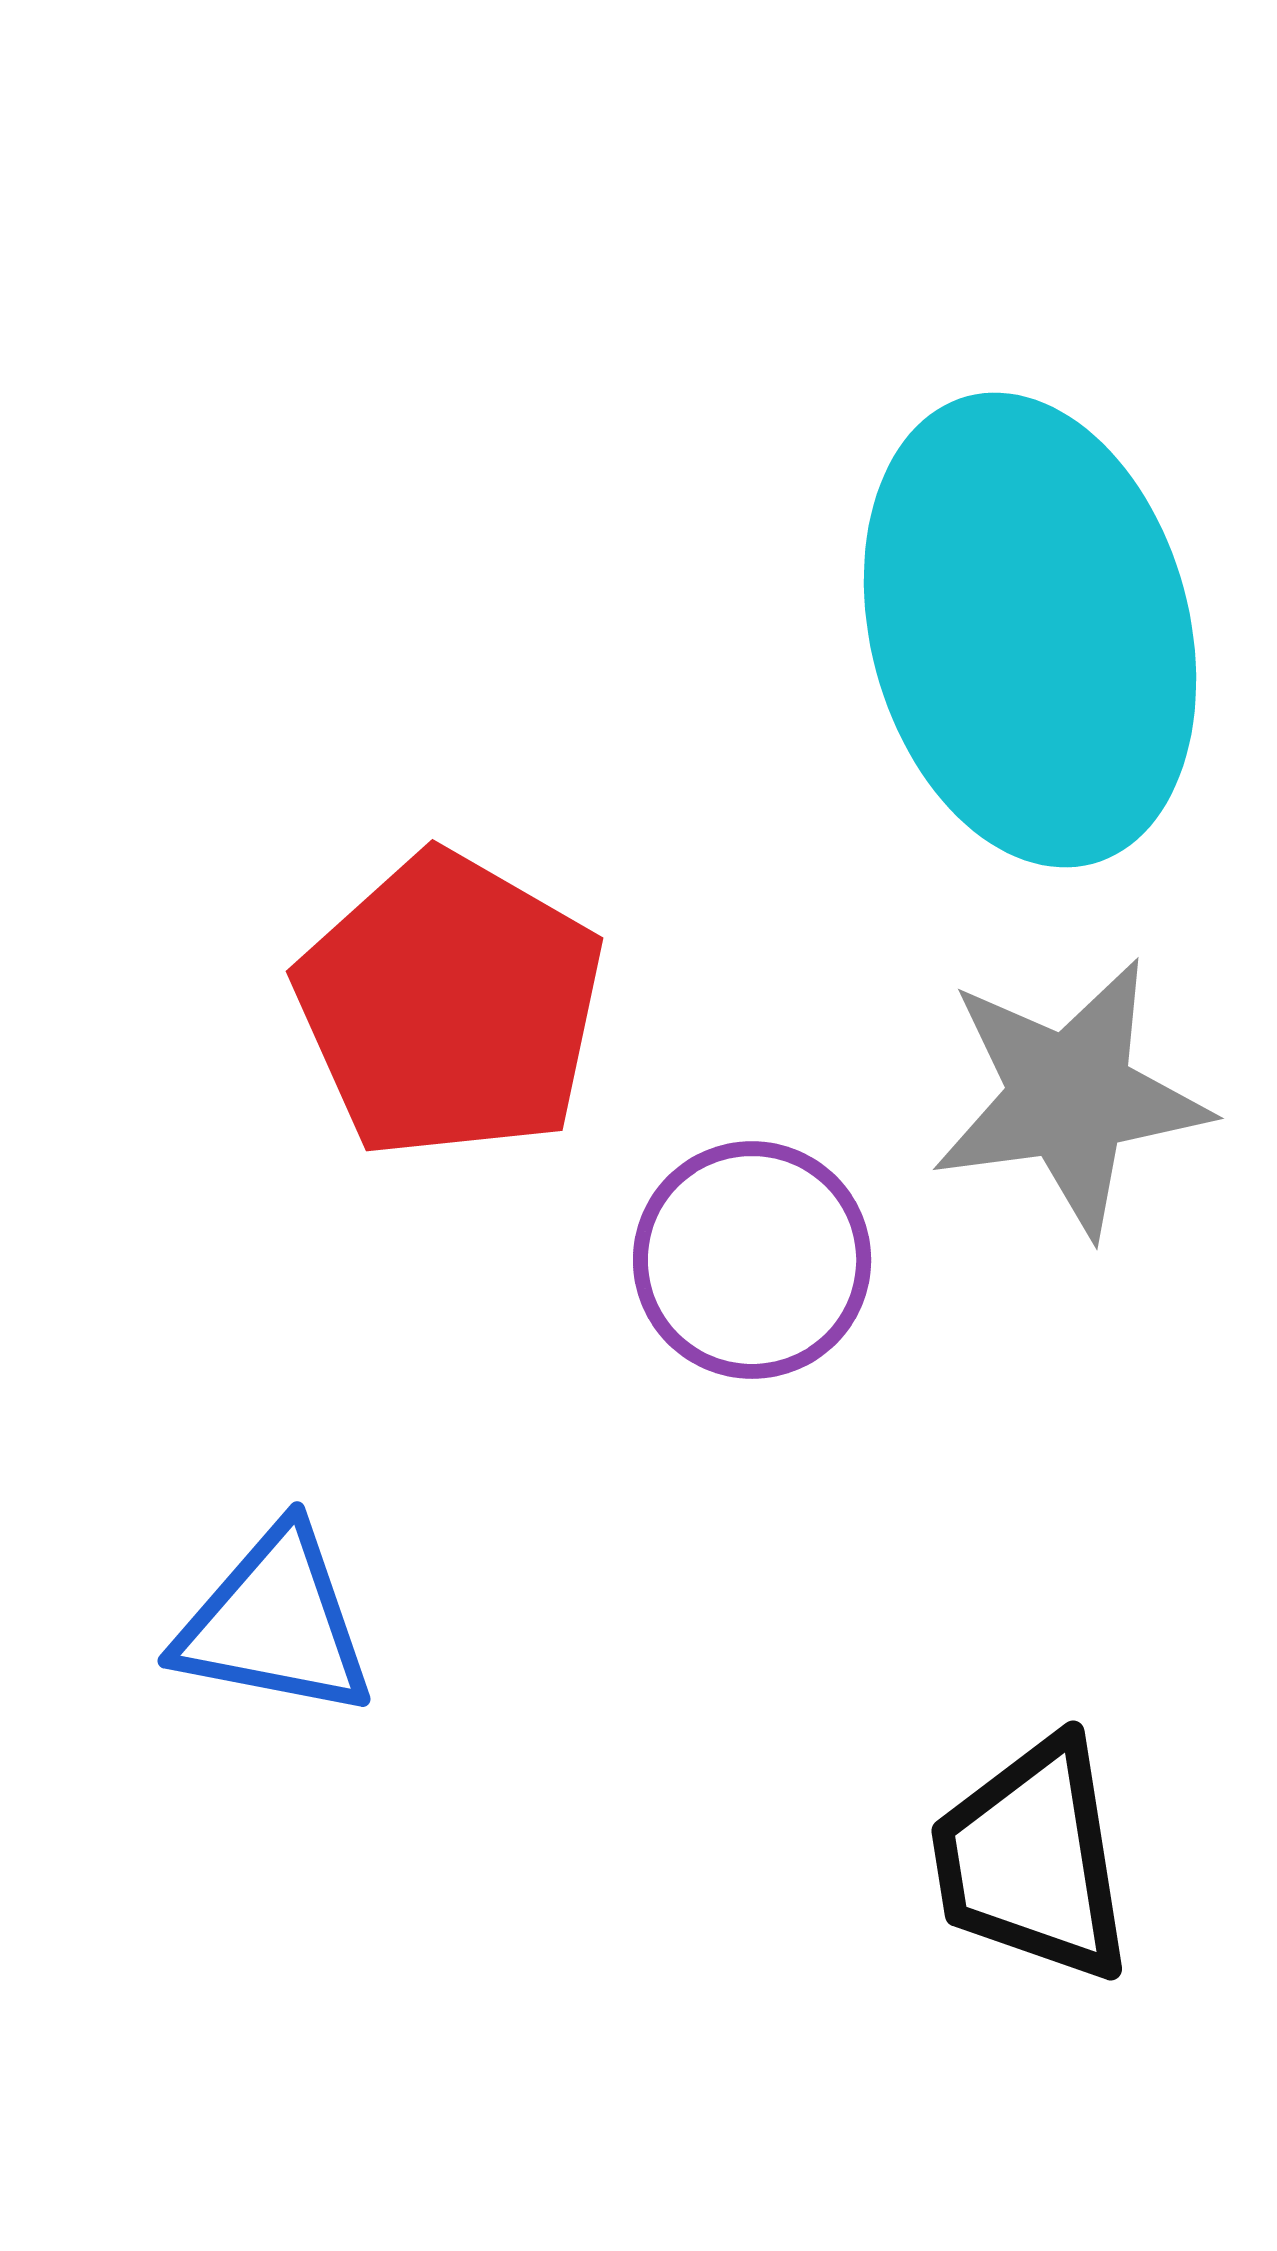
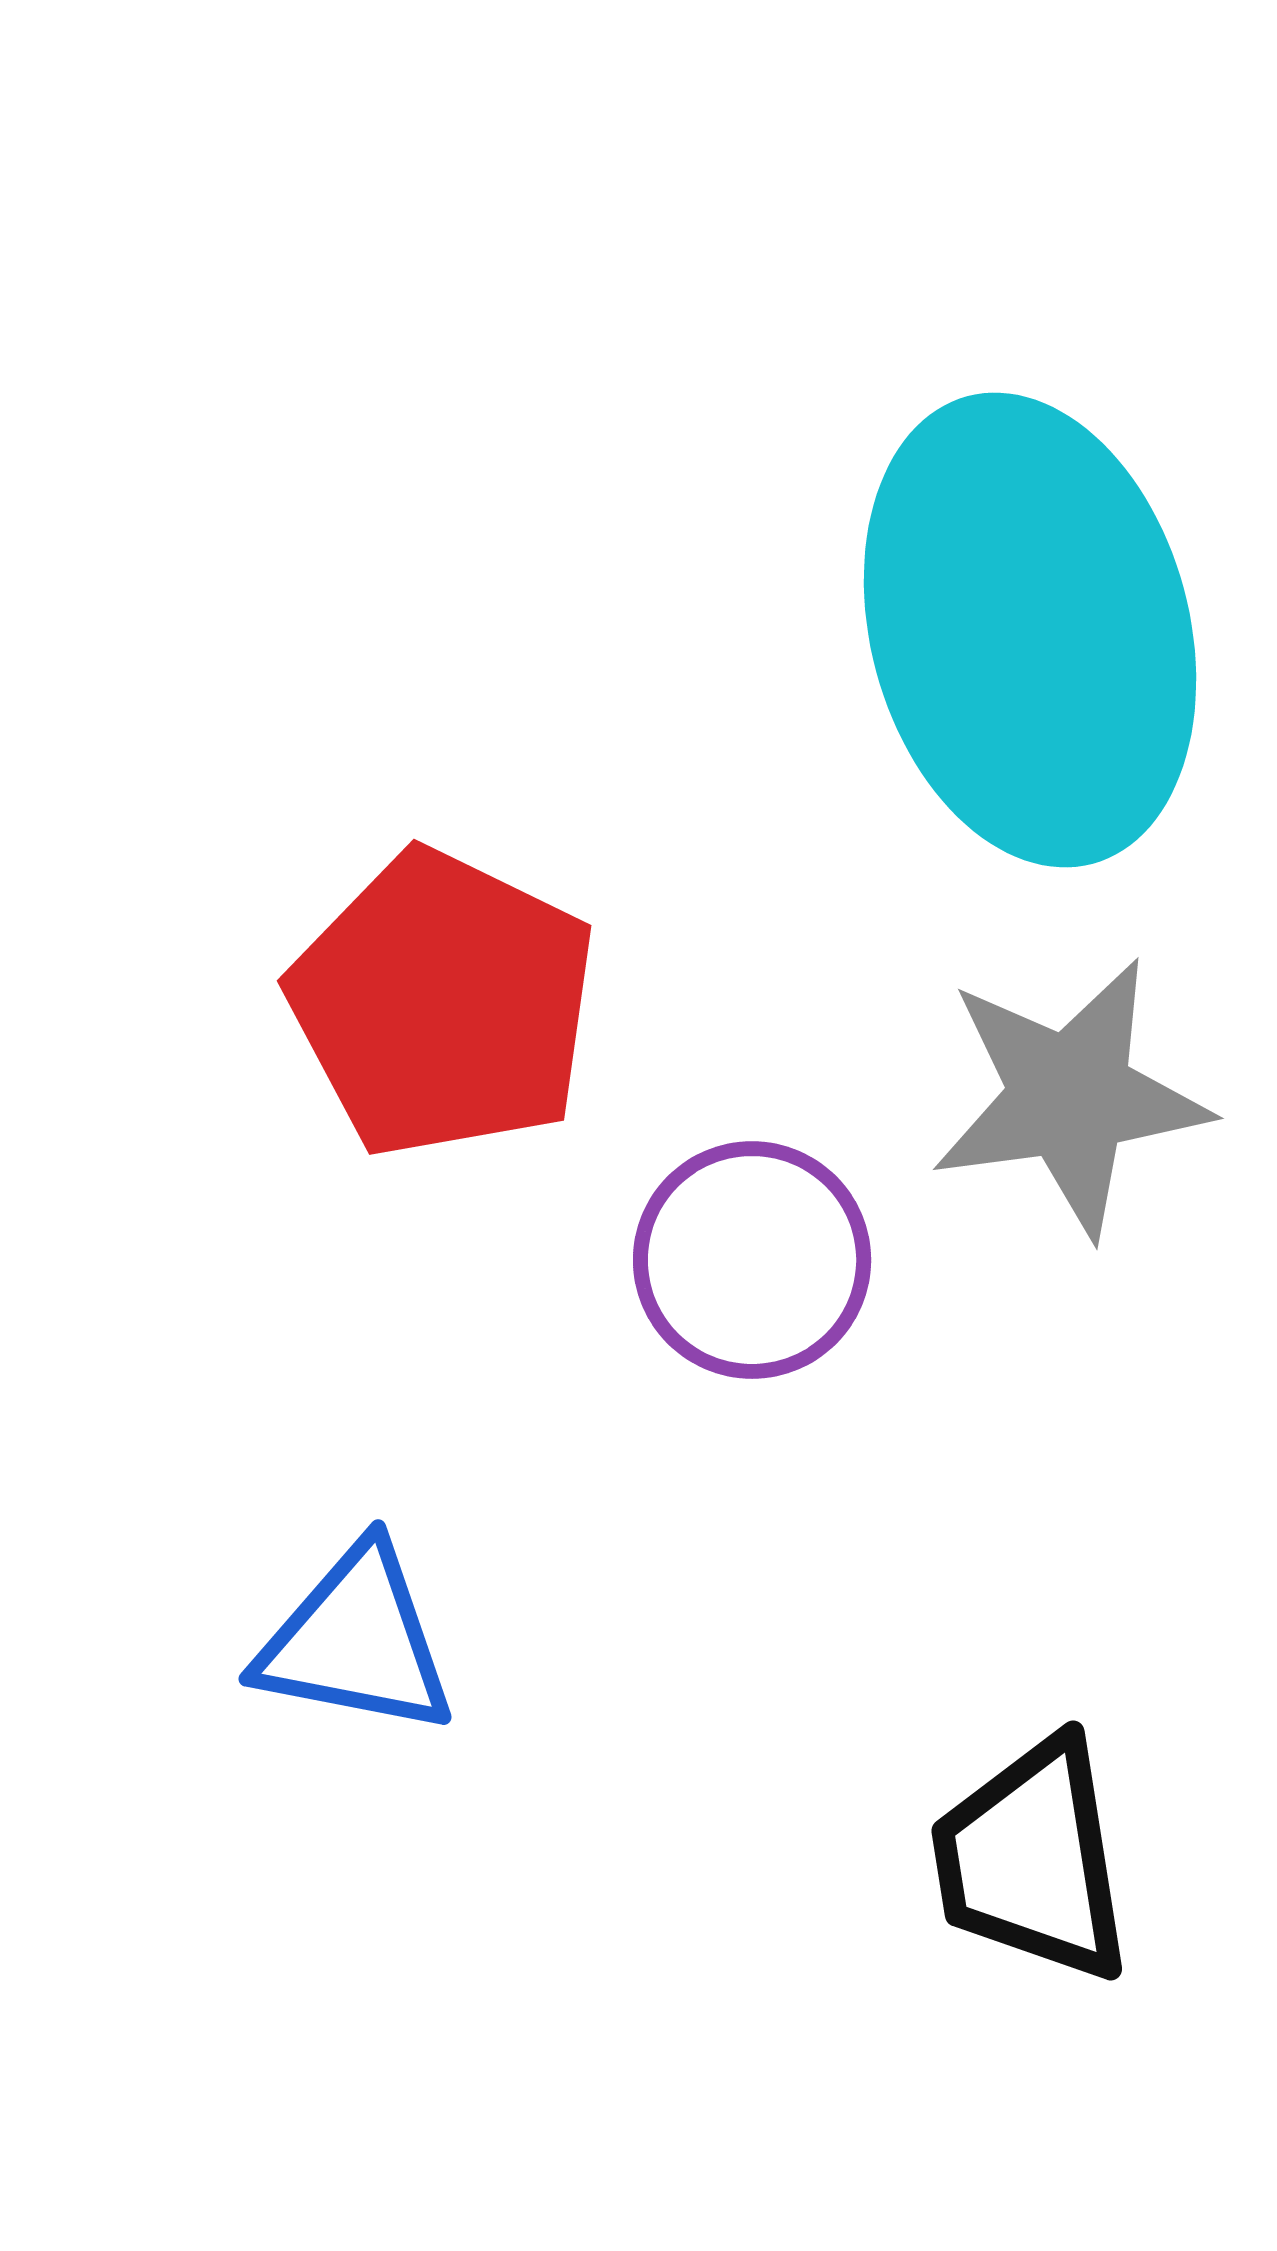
red pentagon: moved 7 px left, 2 px up; rotated 4 degrees counterclockwise
blue triangle: moved 81 px right, 18 px down
